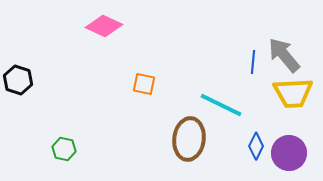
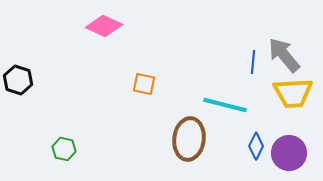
cyan line: moved 4 px right; rotated 12 degrees counterclockwise
